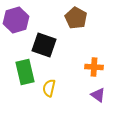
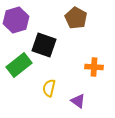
green rectangle: moved 6 px left, 7 px up; rotated 65 degrees clockwise
purple triangle: moved 20 px left, 6 px down
